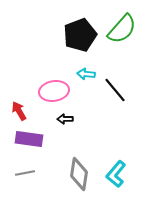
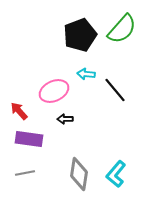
pink ellipse: rotated 16 degrees counterclockwise
red arrow: rotated 12 degrees counterclockwise
